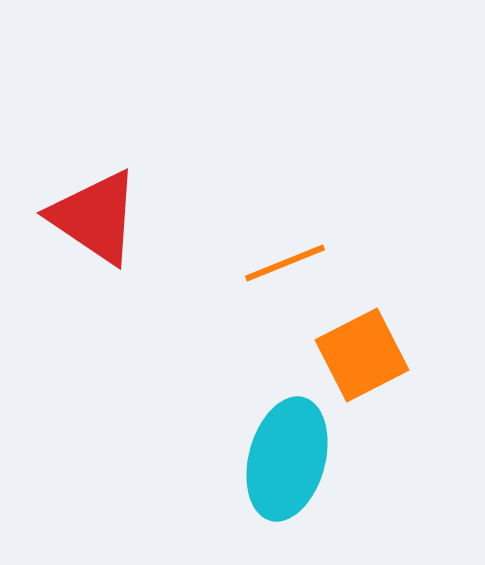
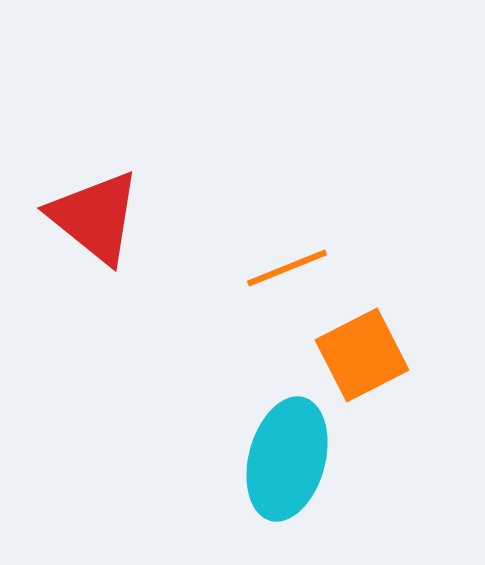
red triangle: rotated 5 degrees clockwise
orange line: moved 2 px right, 5 px down
